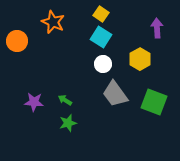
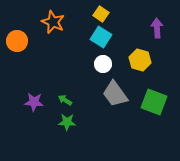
yellow hexagon: moved 1 px down; rotated 15 degrees counterclockwise
green star: moved 1 px left, 1 px up; rotated 18 degrees clockwise
